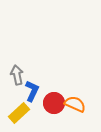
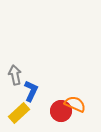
gray arrow: moved 2 px left
blue L-shape: moved 1 px left
red circle: moved 7 px right, 8 px down
